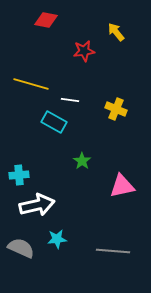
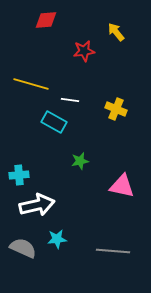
red diamond: rotated 15 degrees counterclockwise
green star: moved 2 px left; rotated 24 degrees clockwise
pink triangle: rotated 24 degrees clockwise
gray semicircle: moved 2 px right
